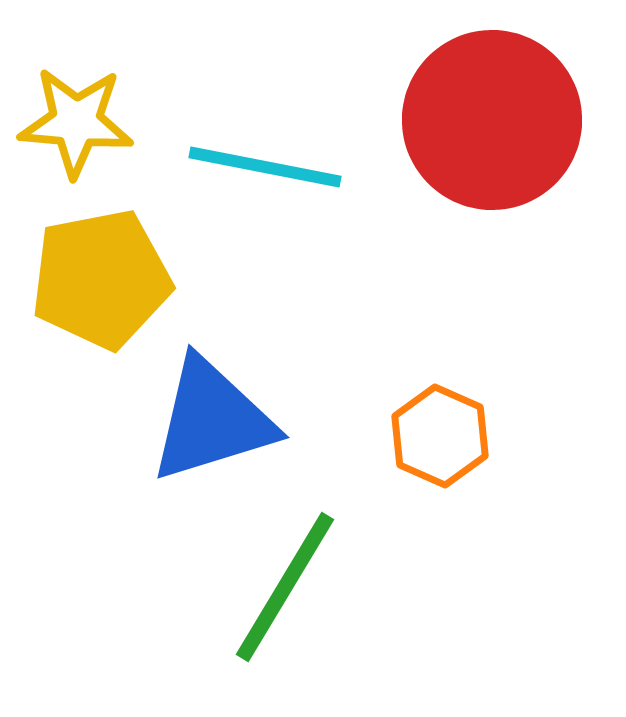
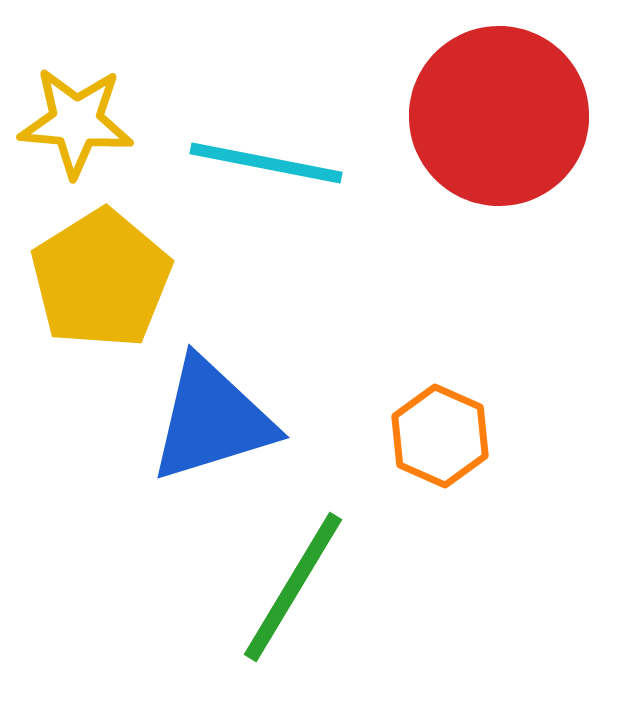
red circle: moved 7 px right, 4 px up
cyan line: moved 1 px right, 4 px up
yellow pentagon: rotated 21 degrees counterclockwise
green line: moved 8 px right
